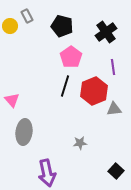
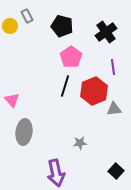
purple arrow: moved 9 px right
